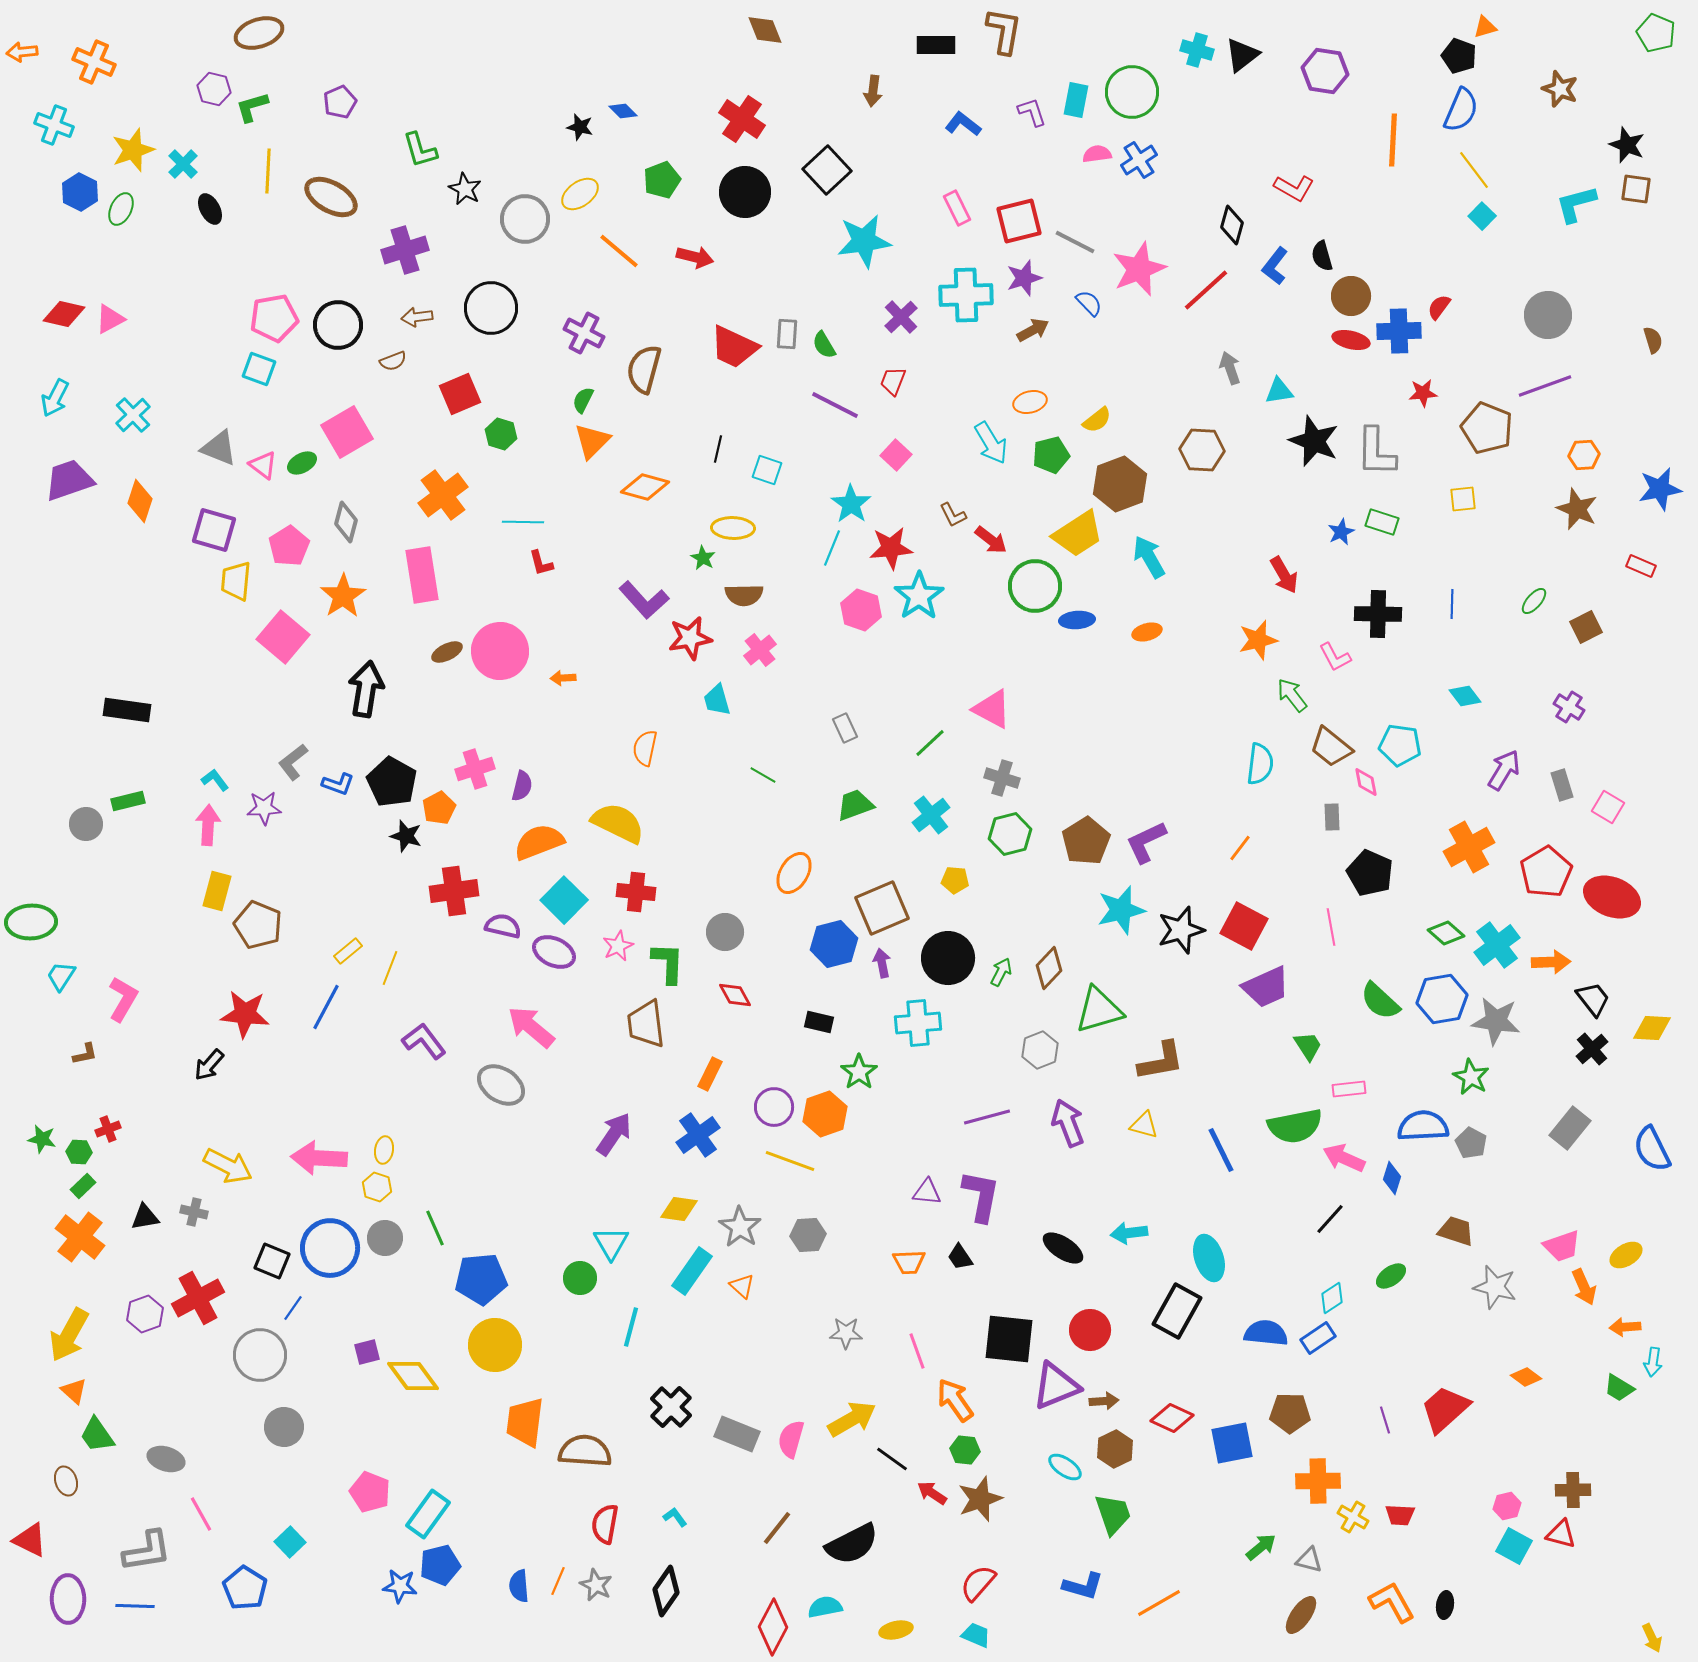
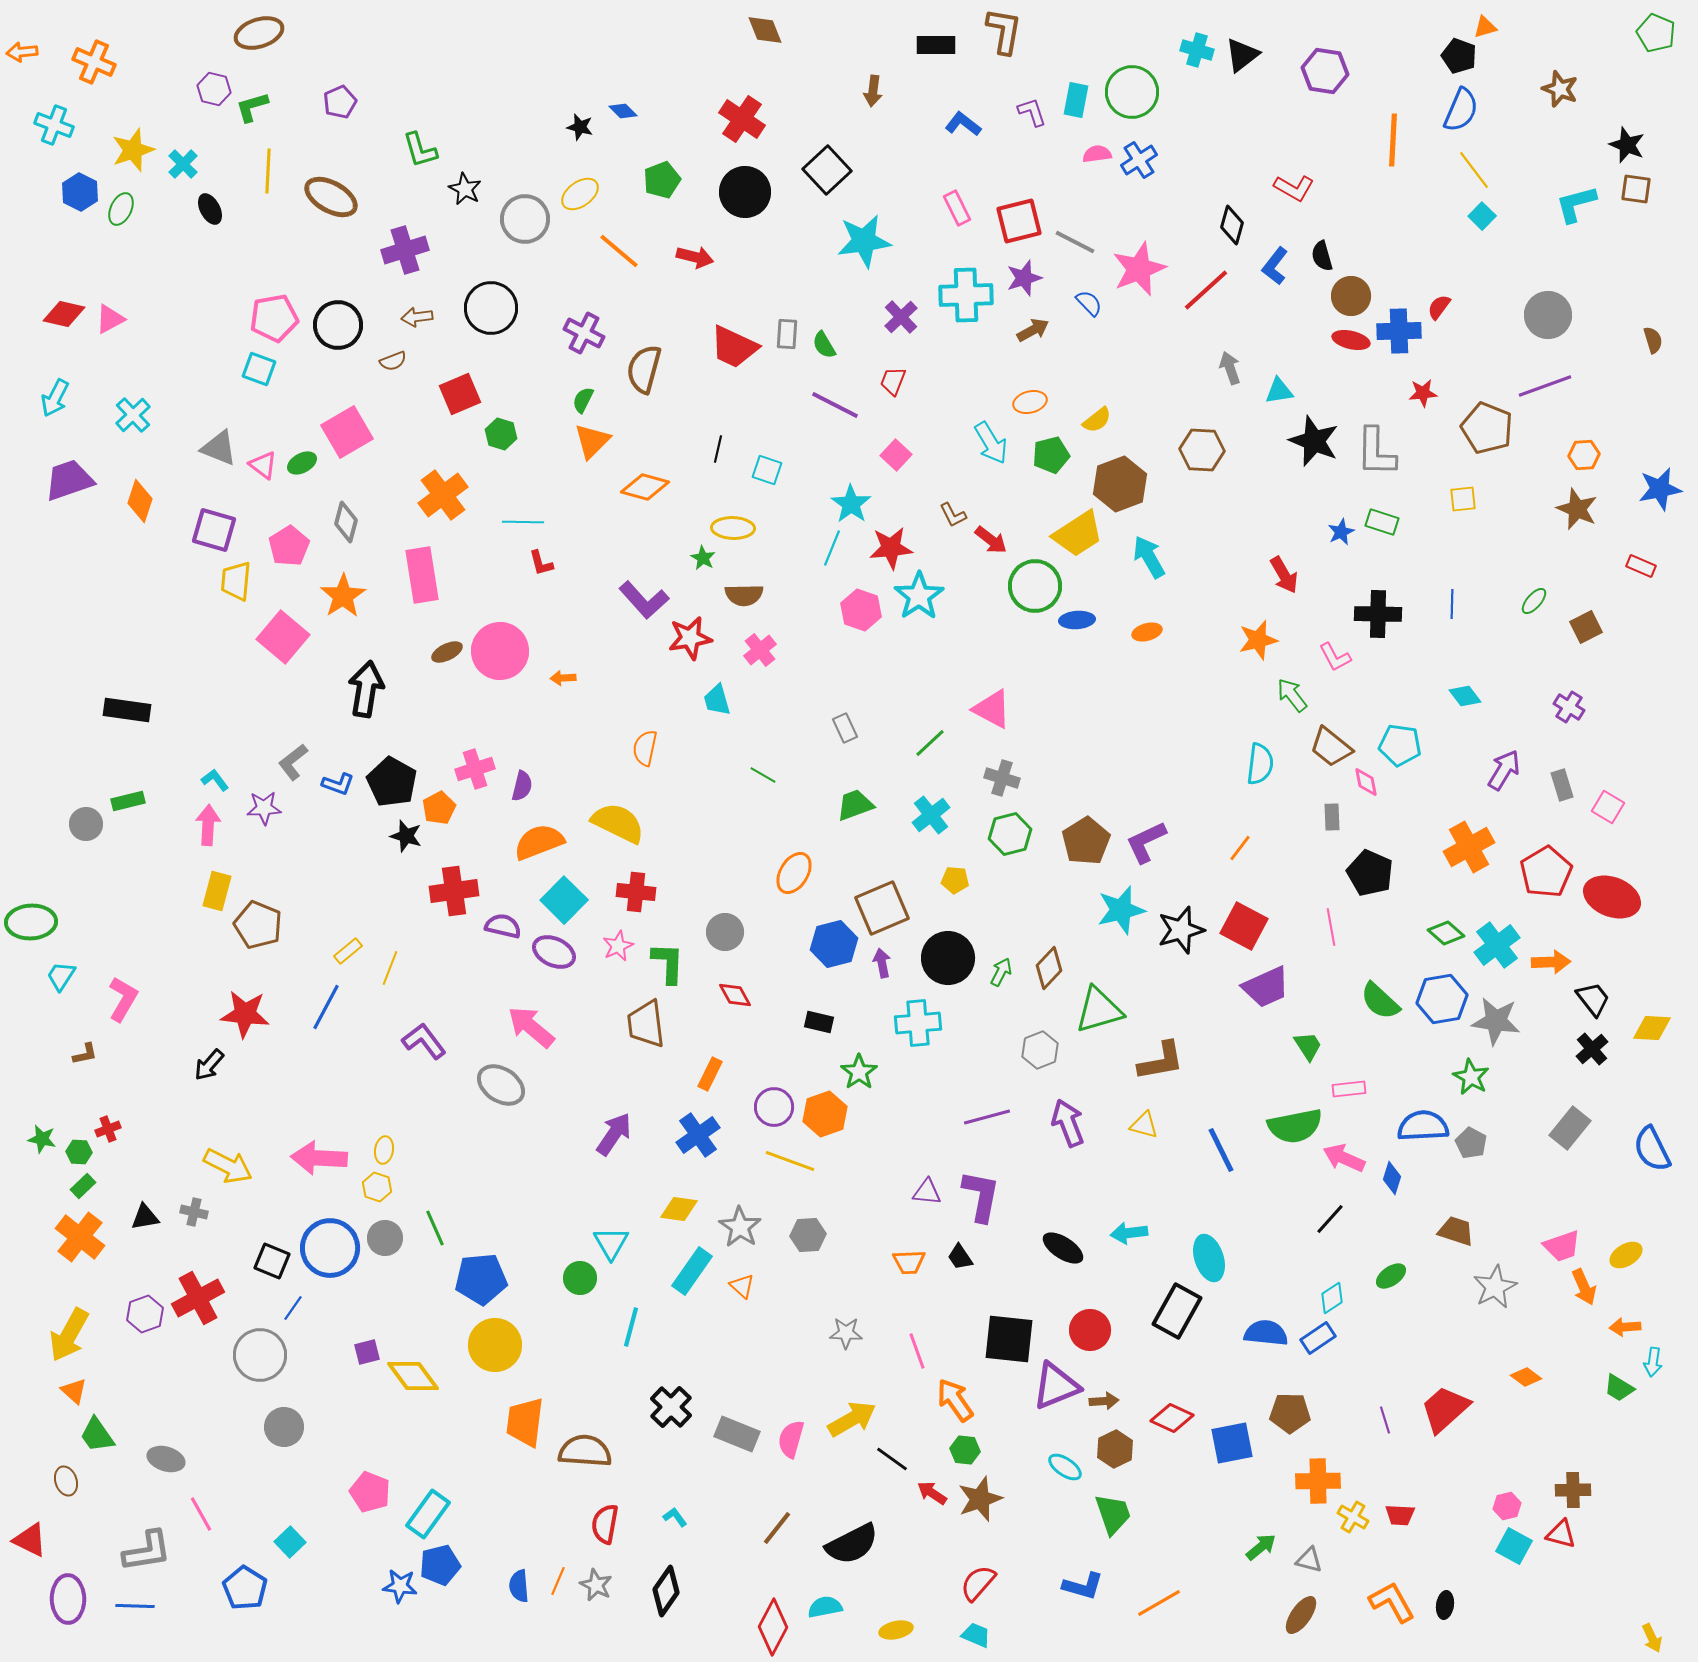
gray star at (1495, 1287): rotated 30 degrees clockwise
